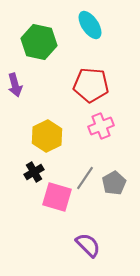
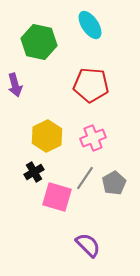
pink cross: moved 8 px left, 12 px down
